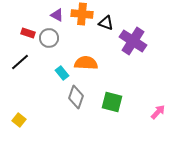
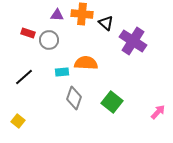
purple triangle: rotated 24 degrees counterclockwise
black triangle: rotated 21 degrees clockwise
gray circle: moved 2 px down
black line: moved 4 px right, 15 px down
cyan rectangle: moved 1 px up; rotated 56 degrees counterclockwise
gray diamond: moved 2 px left, 1 px down
green square: rotated 25 degrees clockwise
yellow square: moved 1 px left, 1 px down
